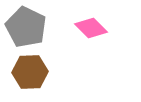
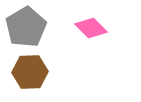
gray pentagon: rotated 15 degrees clockwise
